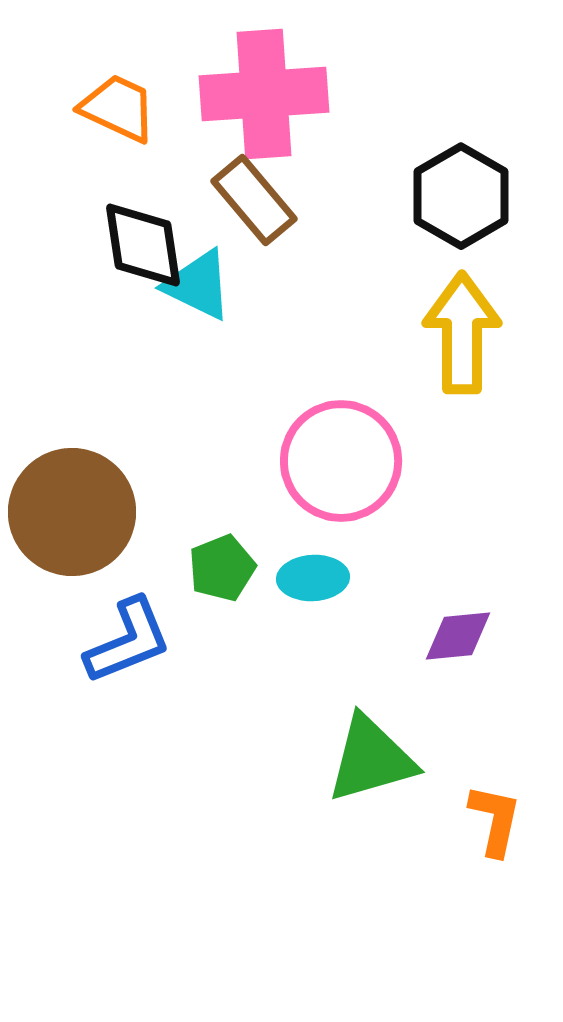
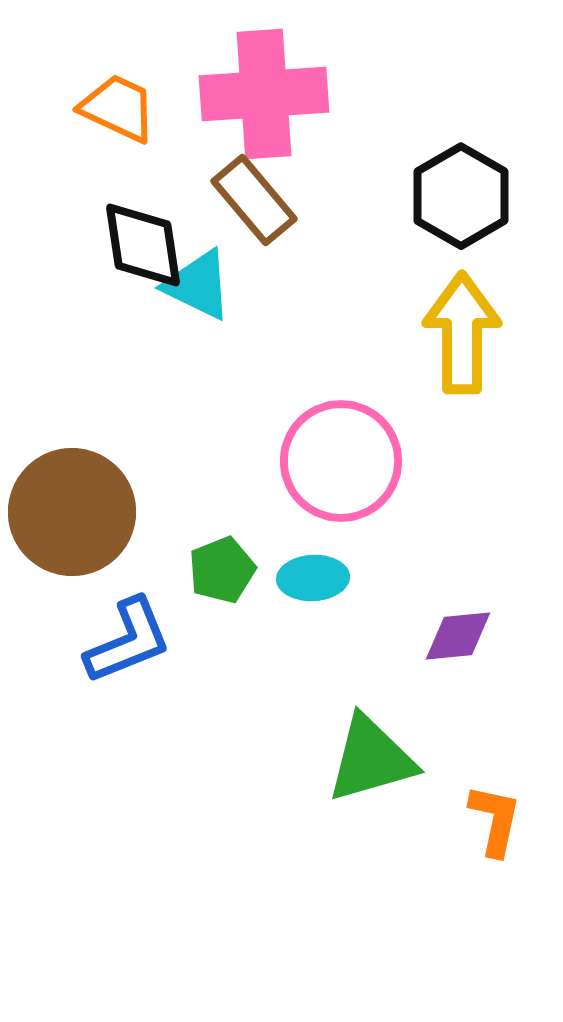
green pentagon: moved 2 px down
